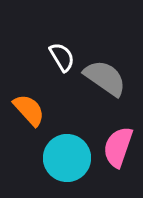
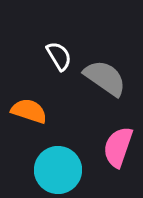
white semicircle: moved 3 px left, 1 px up
orange semicircle: moved 1 px down; rotated 30 degrees counterclockwise
cyan circle: moved 9 px left, 12 px down
